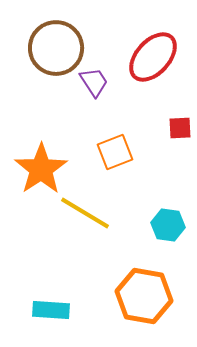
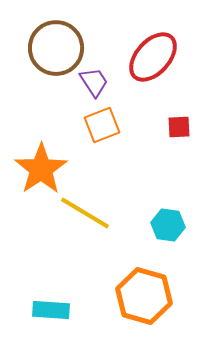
red square: moved 1 px left, 1 px up
orange square: moved 13 px left, 27 px up
orange hexagon: rotated 6 degrees clockwise
